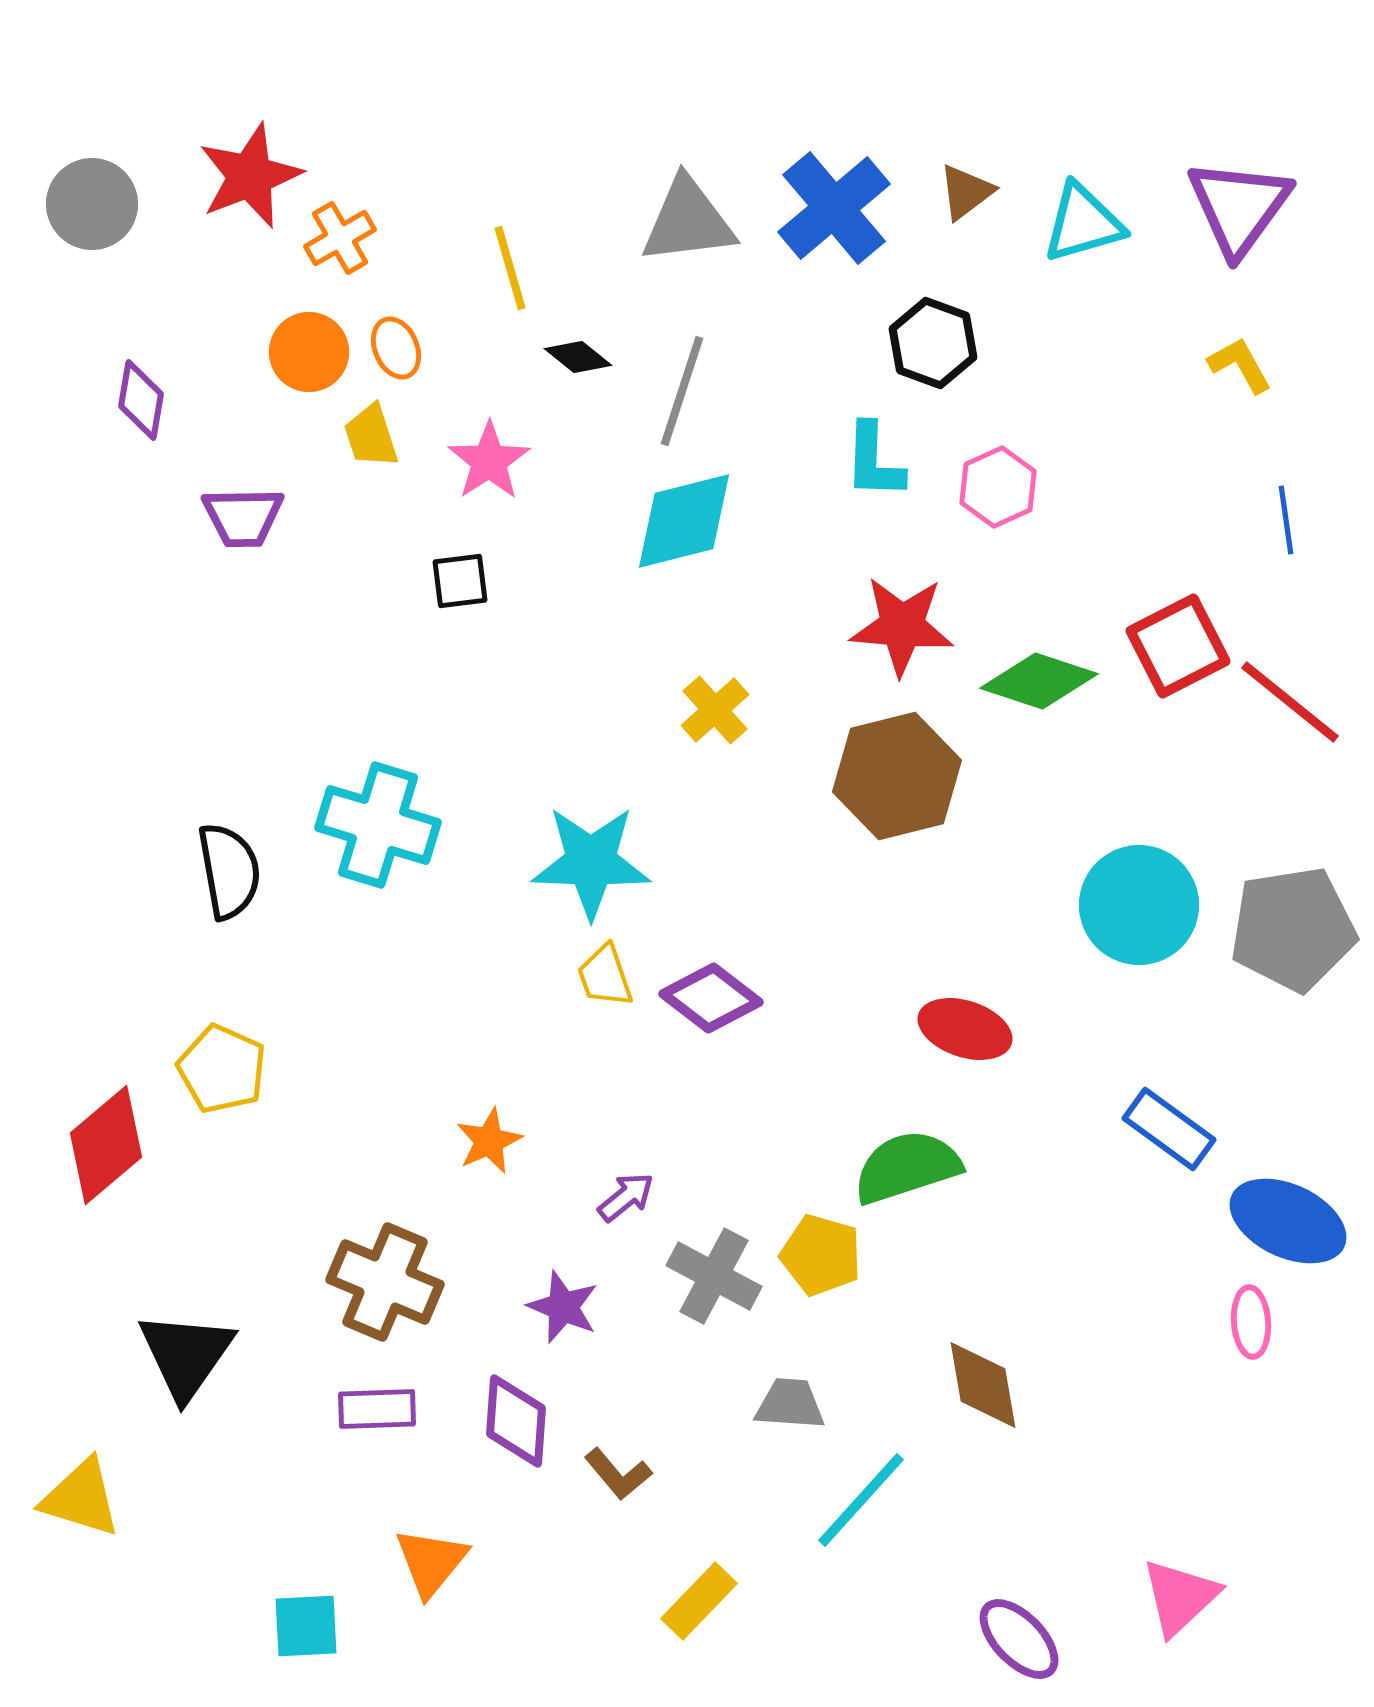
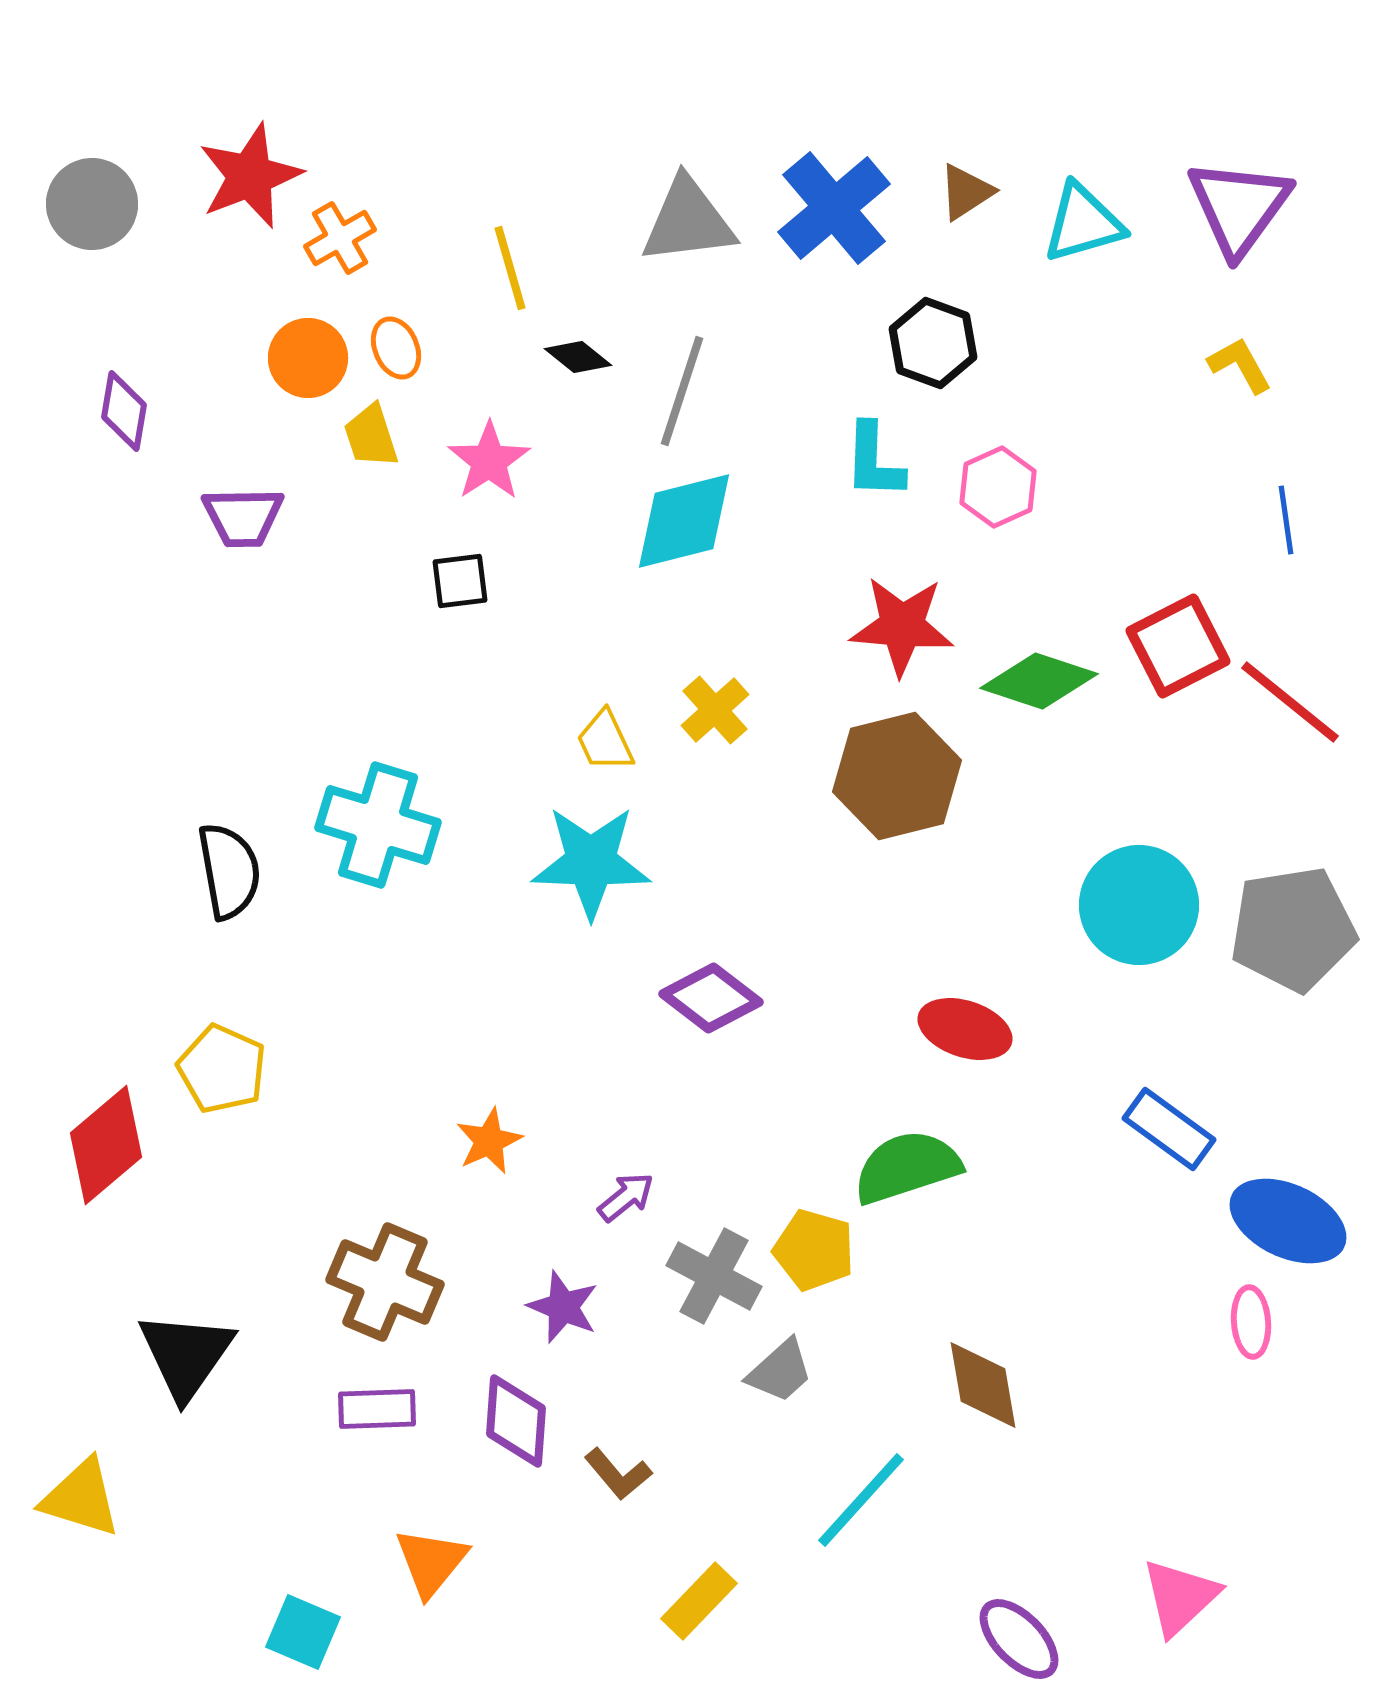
brown triangle at (966, 192): rotated 4 degrees clockwise
orange circle at (309, 352): moved 1 px left, 6 px down
purple diamond at (141, 400): moved 17 px left, 11 px down
yellow trapezoid at (605, 976): moved 235 px up; rotated 6 degrees counterclockwise
yellow pentagon at (821, 1255): moved 7 px left, 5 px up
gray trapezoid at (790, 1404): moved 10 px left, 33 px up; rotated 134 degrees clockwise
cyan square at (306, 1626): moved 3 px left, 6 px down; rotated 26 degrees clockwise
